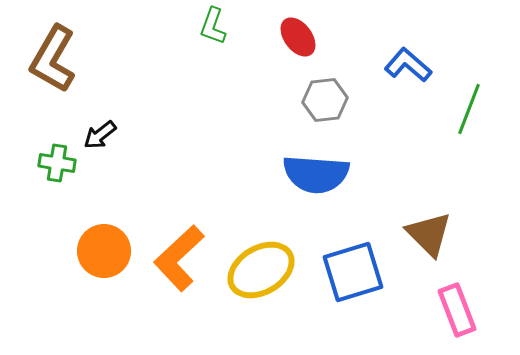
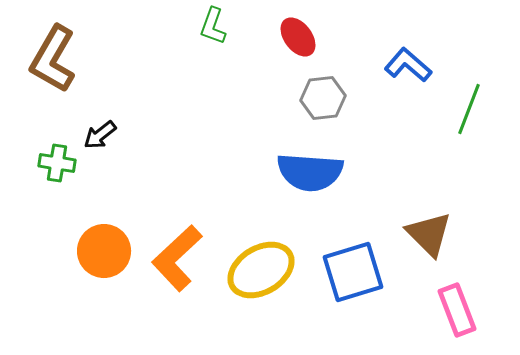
gray hexagon: moved 2 px left, 2 px up
blue semicircle: moved 6 px left, 2 px up
orange L-shape: moved 2 px left
